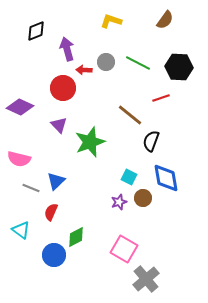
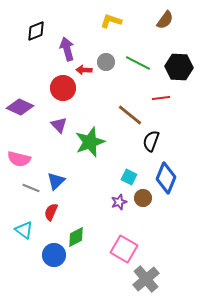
red line: rotated 12 degrees clockwise
blue diamond: rotated 32 degrees clockwise
cyan triangle: moved 3 px right
